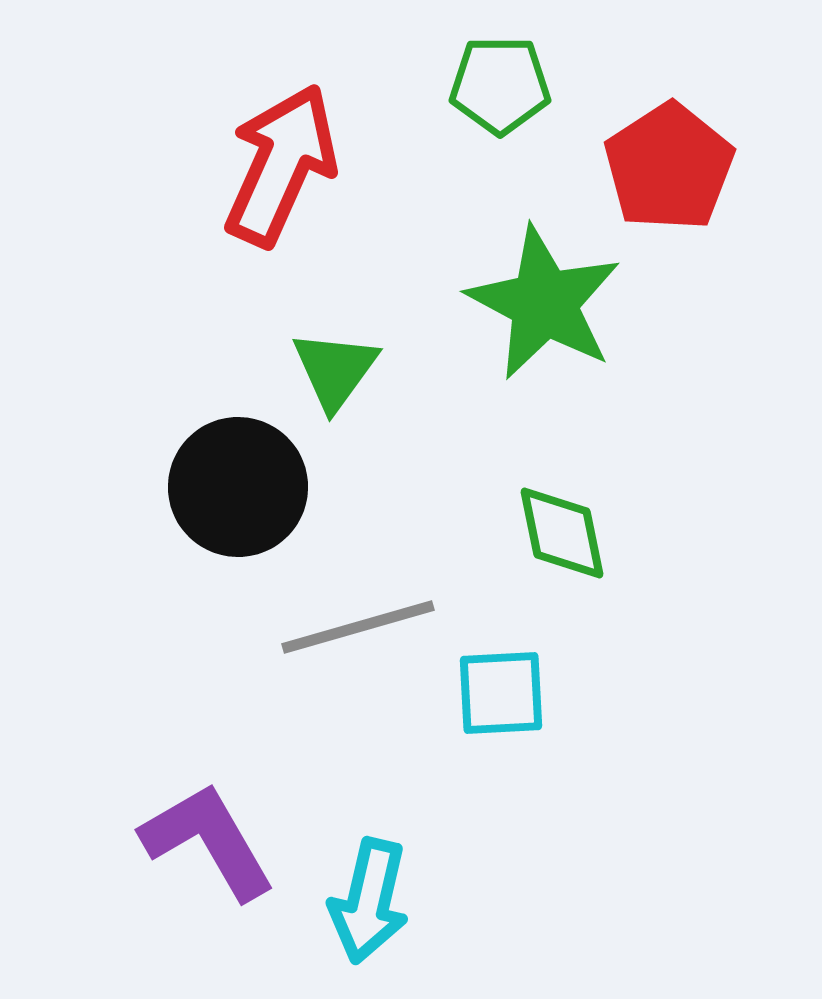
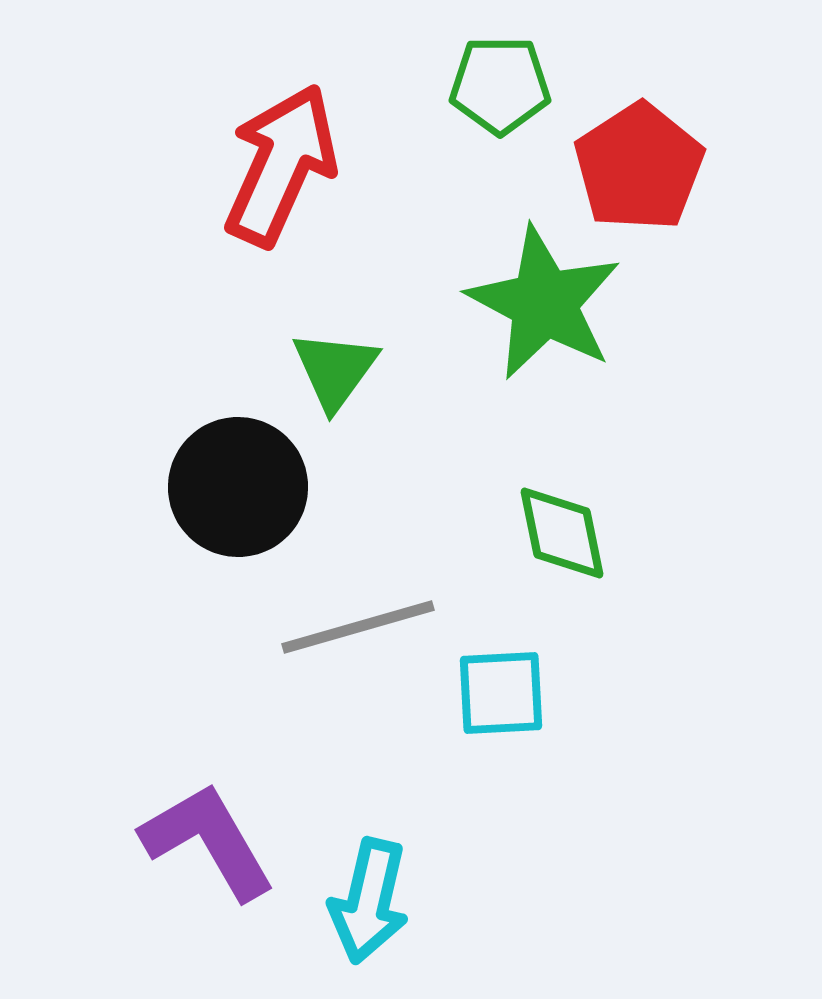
red pentagon: moved 30 px left
